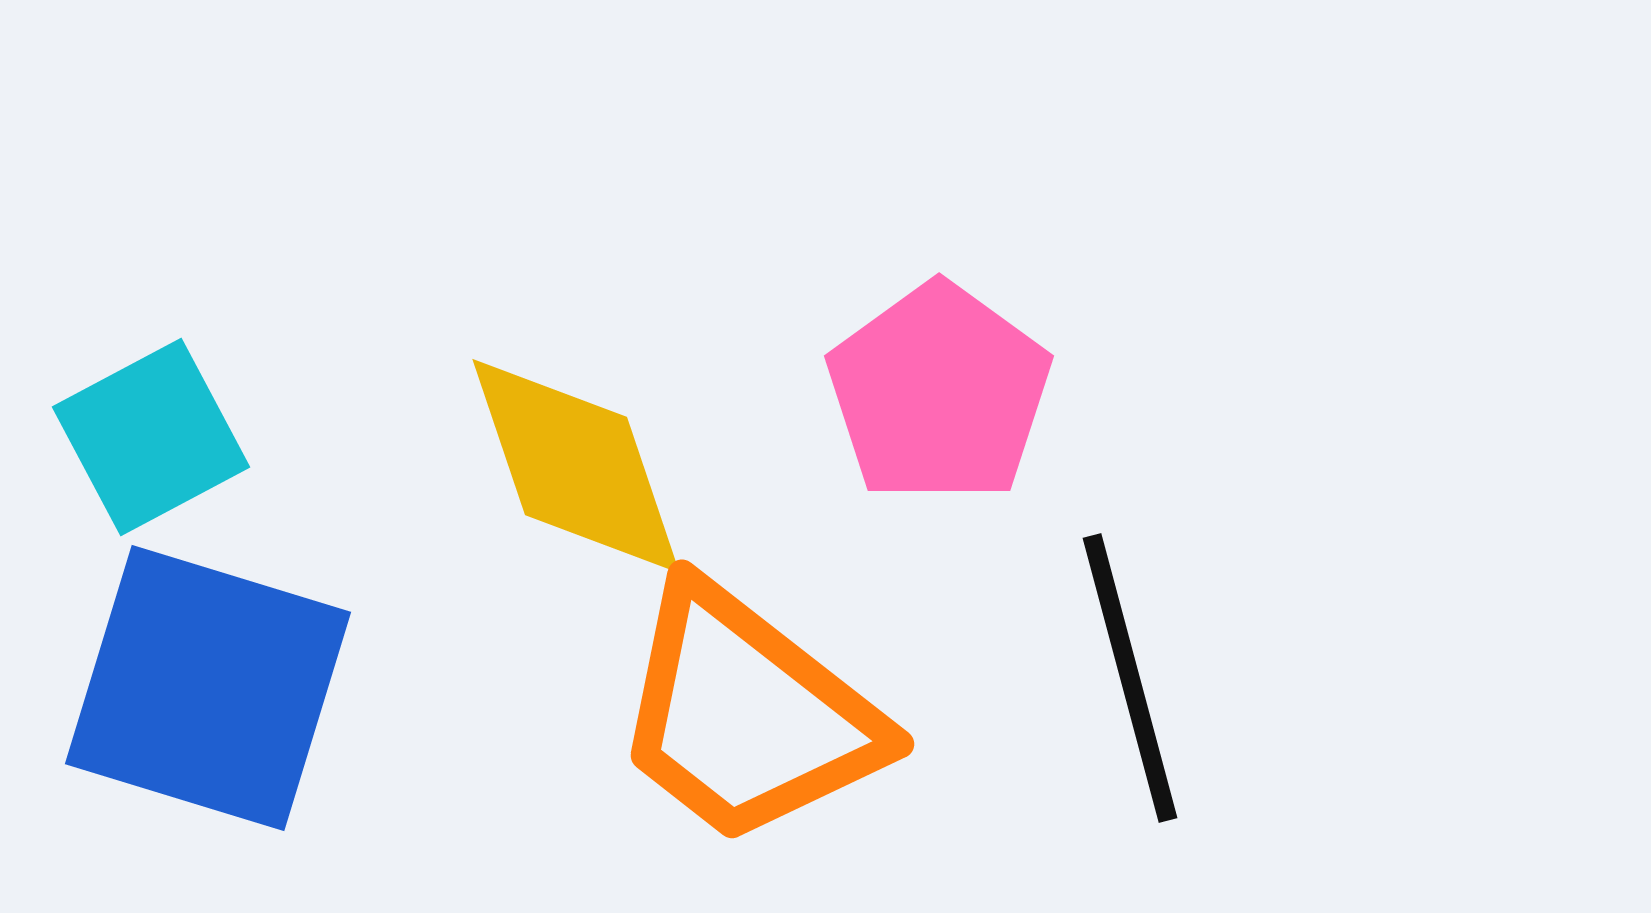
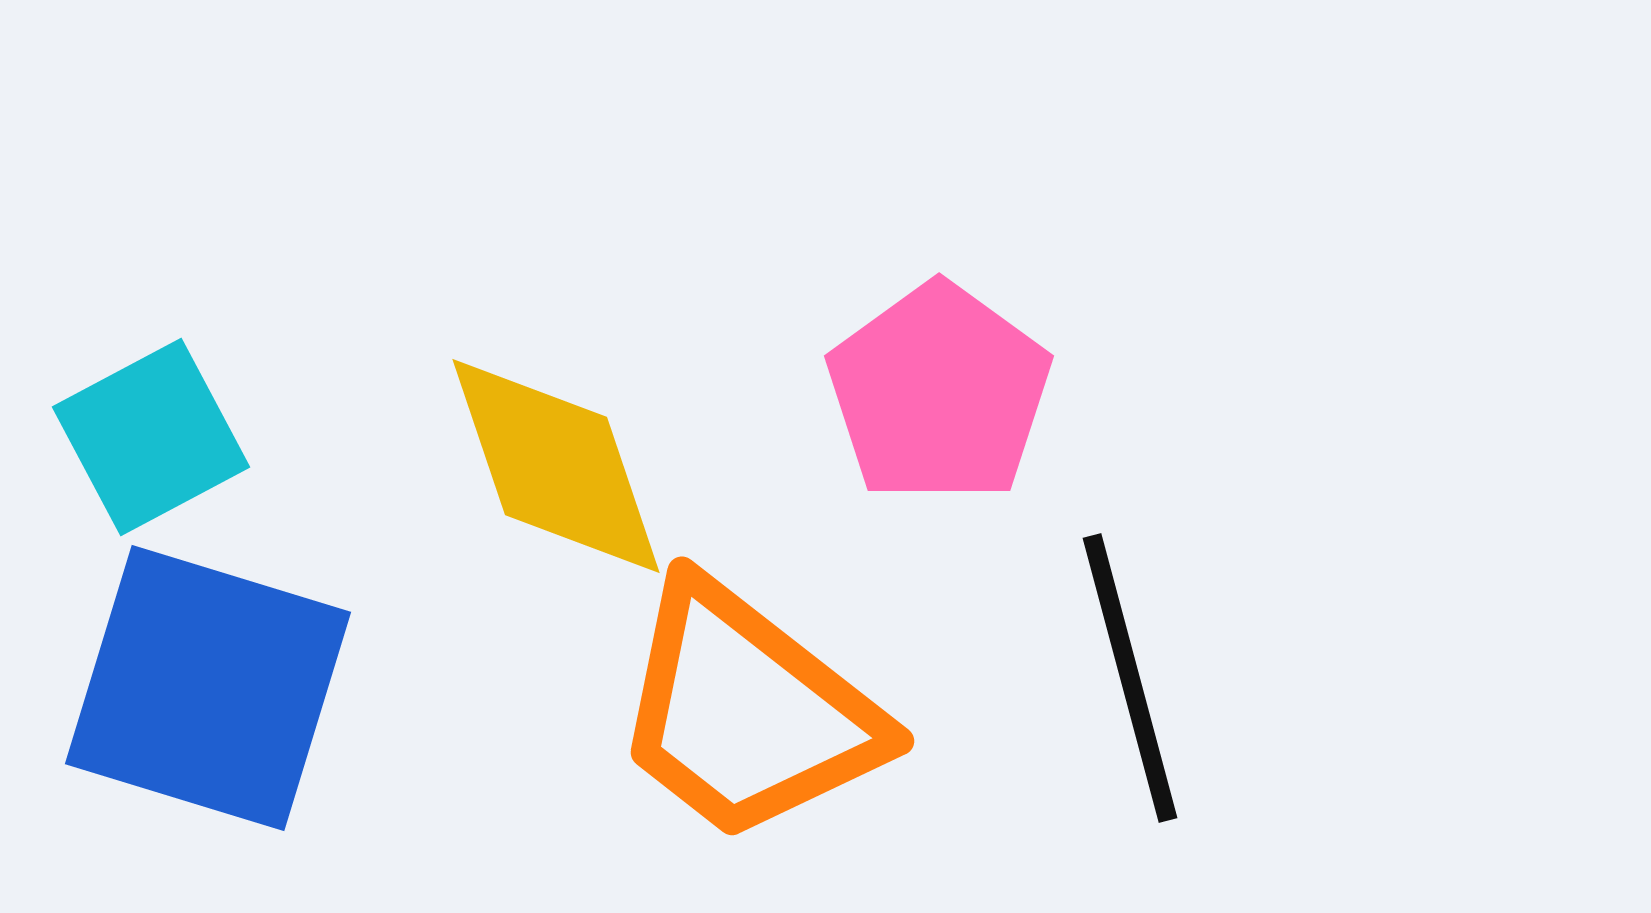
yellow diamond: moved 20 px left
orange trapezoid: moved 3 px up
